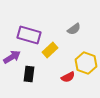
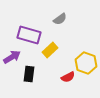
gray semicircle: moved 14 px left, 10 px up
